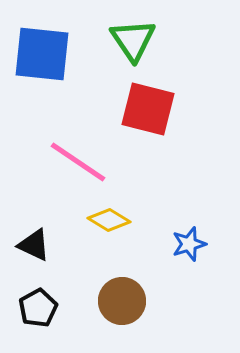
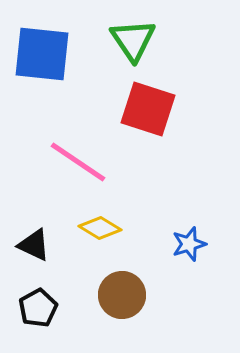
red square: rotated 4 degrees clockwise
yellow diamond: moved 9 px left, 8 px down
brown circle: moved 6 px up
